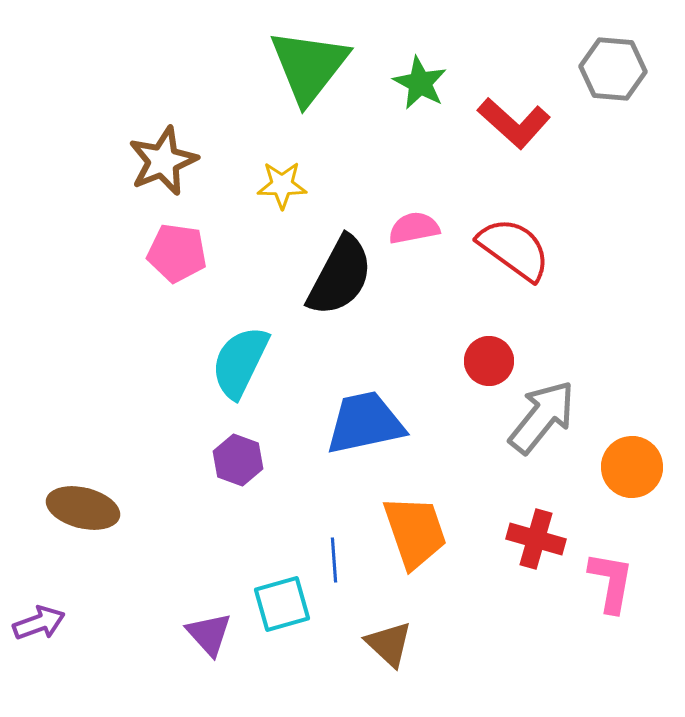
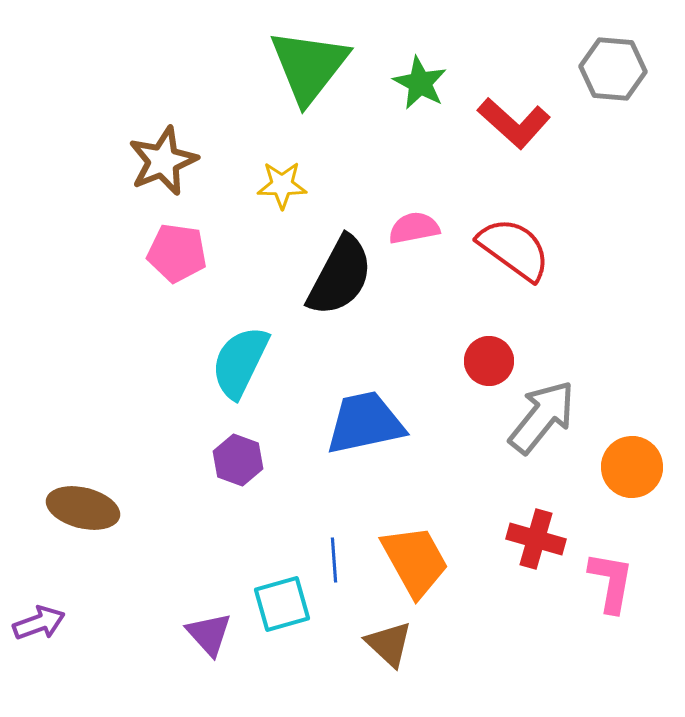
orange trapezoid: moved 29 px down; rotated 10 degrees counterclockwise
